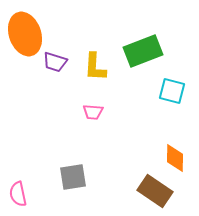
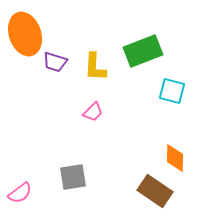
pink trapezoid: rotated 50 degrees counterclockwise
pink semicircle: moved 2 px right, 1 px up; rotated 115 degrees counterclockwise
